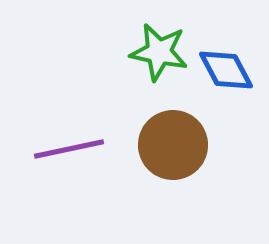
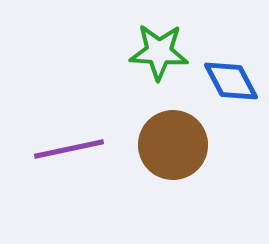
green star: rotated 8 degrees counterclockwise
blue diamond: moved 5 px right, 11 px down
